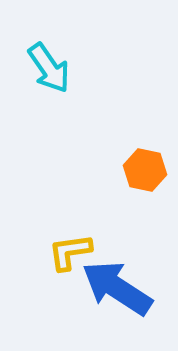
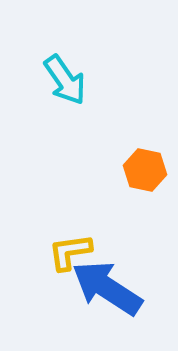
cyan arrow: moved 16 px right, 12 px down
blue arrow: moved 10 px left
